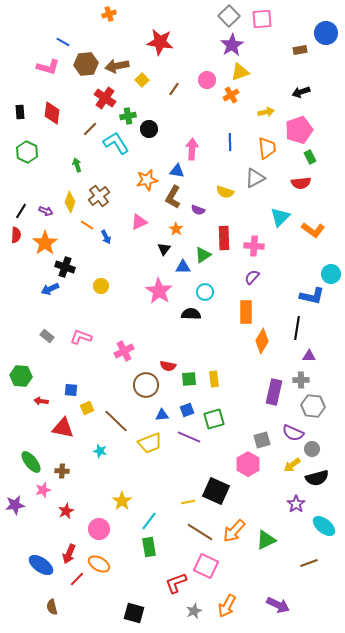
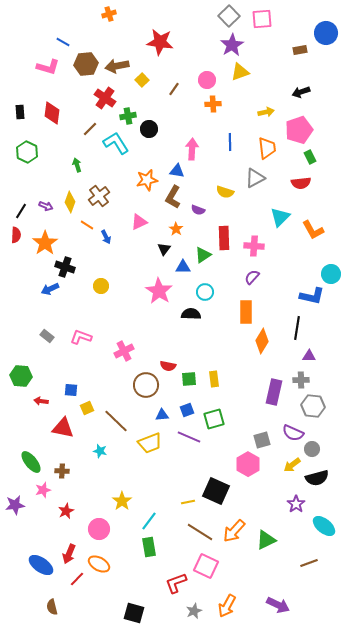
orange cross at (231, 95): moved 18 px left, 9 px down; rotated 28 degrees clockwise
purple arrow at (46, 211): moved 5 px up
orange L-shape at (313, 230): rotated 25 degrees clockwise
